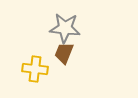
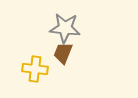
brown trapezoid: moved 1 px left
